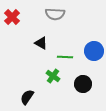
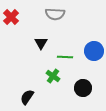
red cross: moved 1 px left
black triangle: rotated 32 degrees clockwise
black circle: moved 4 px down
